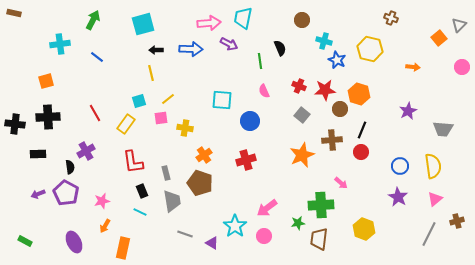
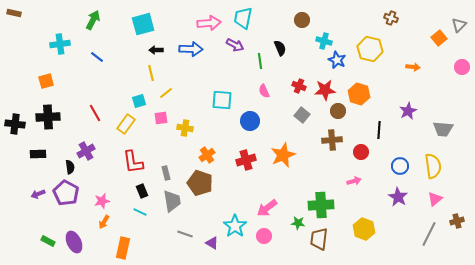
purple arrow at (229, 44): moved 6 px right, 1 px down
yellow line at (168, 99): moved 2 px left, 6 px up
brown circle at (340, 109): moved 2 px left, 2 px down
black line at (362, 130): moved 17 px right; rotated 18 degrees counterclockwise
orange cross at (204, 155): moved 3 px right
orange star at (302, 155): moved 19 px left
pink arrow at (341, 183): moved 13 px right, 2 px up; rotated 56 degrees counterclockwise
green star at (298, 223): rotated 16 degrees clockwise
orange arrow at (105, 226): moved 1 px left, 4 px up
green rectangle at (25, 241): moved 23 px right
